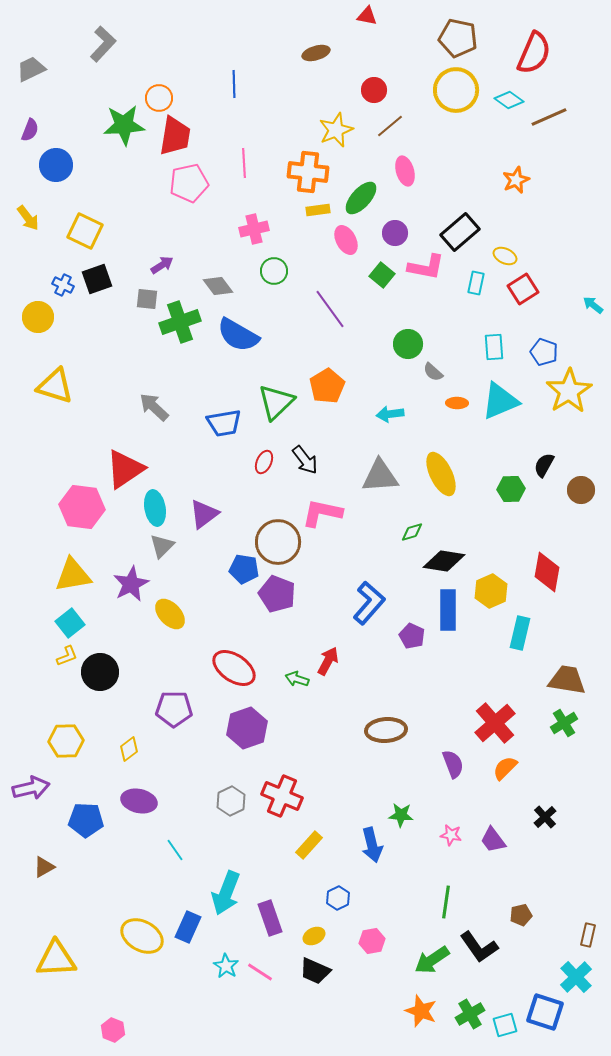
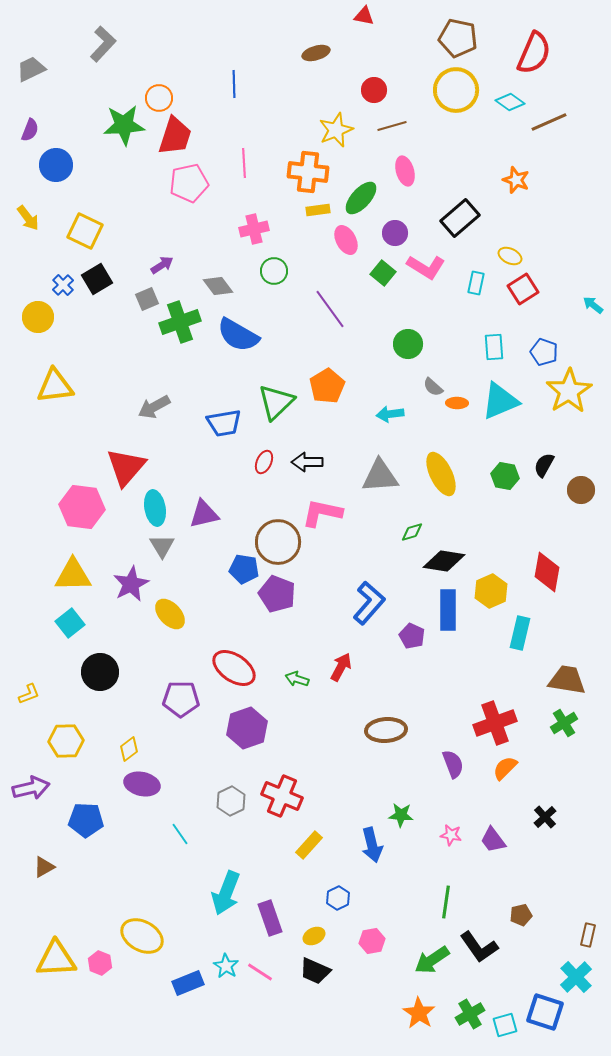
red triangle at (367, 16): moved 3 px left
cyan diamond at (509, 100): moved 1 px right, 2 px down
brown line at (549, 117): moved 5 px down
brown line at (390, 126): moved 2 px right; rotated 24 degrees clockwise
red trapezoid at (175, 136): rotated 9 degrees clockwise
orange star at (516, 180): rotated 28 degrees counterclockwise
black rectangle at (460, 232): moved 14 px up
yellow ellipse at (505, 256): moved 5 px right
pink L-shape at (426, 267): rotated 21 degrees clockwise
green square at (382, 275): moved 1 px right, 2 px up
black square at (97, 279): rotated 12 degrees counterclockwise
blue cross at (63, 285): rotated 20 degrees clockwise
gray square at (147, 299): rotated 30 degrees counterclockwise
gray semicircle at (433, 372): moved 15 px down
yellow triangle at (55, 386): rotated 24 degrees counterclockwise
gray arrow at (154, 407): rotated 72 degrees counterclockwise
black arrow at (305, 460): moved 2 px right, 2 px down; rotated 128 degrees clockwise
red triangle at (125, 469): moved 1 px right, 2 px up; rotated 15 degrees counterclockwise
green hexagon at (511, 489): moved 6 px left, 13 px up; rotated 12 degrees clockwise
purple triangle at (204, 514): rotated 24 degrees clockwise
gray triangle at (162, 546): rotated 16 degrees counterclockwise
yellow triangle at (73, 575): rotated 9 degrees clockwise
yellow L-shape at (67, 656): moved 38 px left, 38 px down
red arrow at (328, 661): moved 13 px right, 6 px down
purple pentagon at (174, 709): moved 7 px right, 10 px up
red cross at (495, 723): rotated 21 degrees clockwise
purple ellipse at (139, 801): moved 3 px right, 17 px up
cyan line at (175, 850): moved 5 px right, 16 px up
blue rectangle at (188, 927): moved 56 px down; rotated 44 degrees clockwise
orange star at (421, 1011): moved 2 px left, 2 px down; rotated 12 degrees clockwise
pink hexagon at (113, 1030): moved 13 px left, 67 px up
